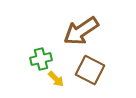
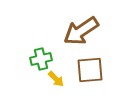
brown square: rotated 32 degrees counterclockwise
